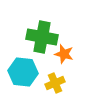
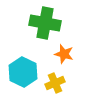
green cross: moved 3 px right, 14 px up
cyan hexagon: rotated 20 degrees clockwise
